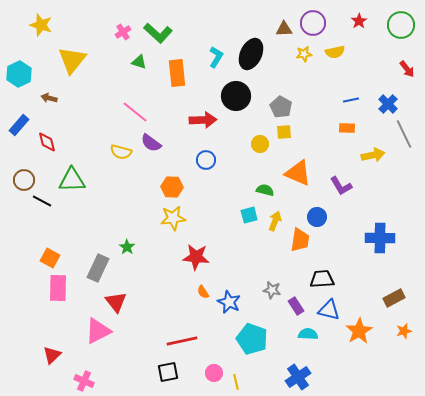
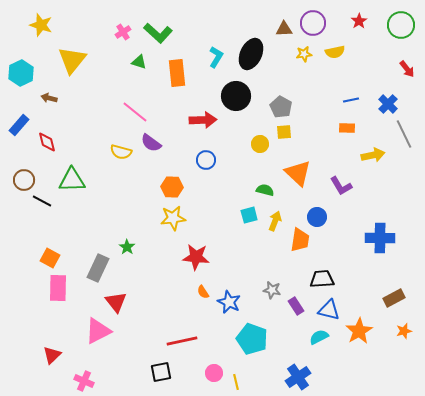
cyan hexagon at (19, 74): moved 2 px right, 1 px up
orange triangle at (298, 173): rotated 20 degrees clockwise
cyan semicircle at (308, 334): moved 11 px right, 3 px down; rotated 30 degrees counterclockwise
black square at (168, 372): moved 7 px left
